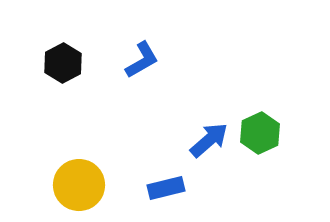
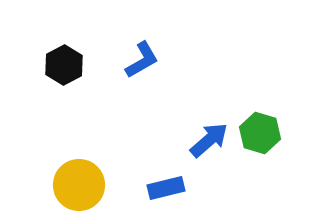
black hexagon: moved 1 px right, 2 px down
green hexagon: rotated 18 degrees counterclockwise
